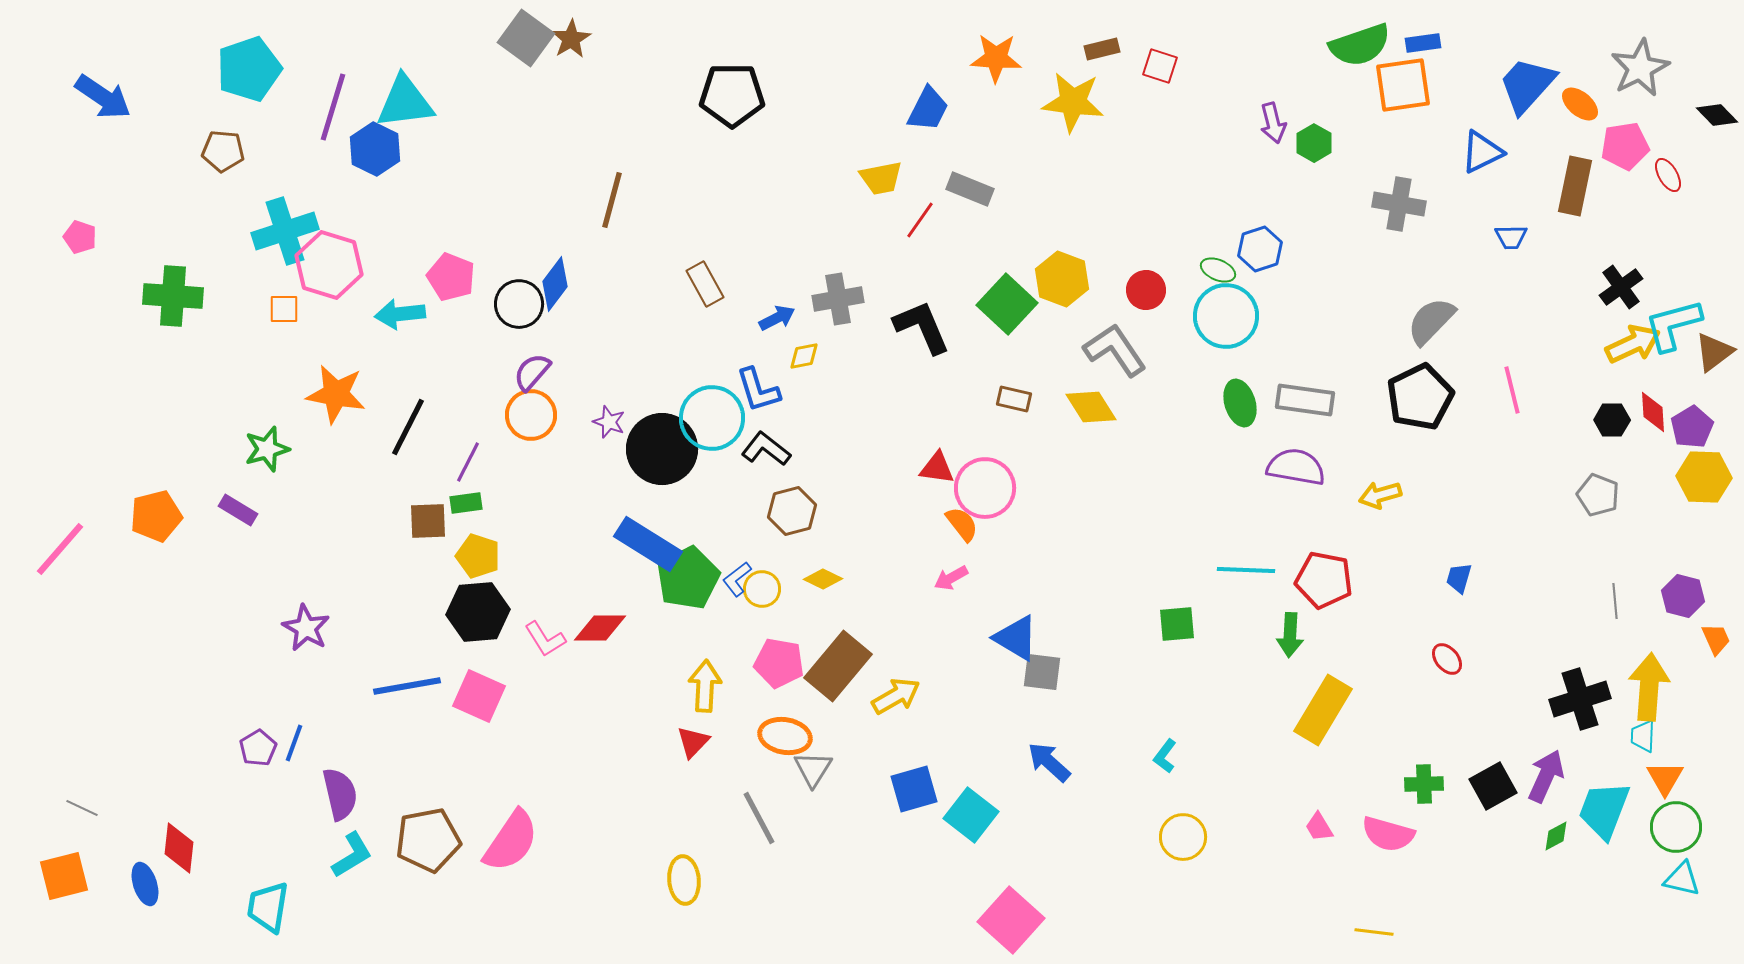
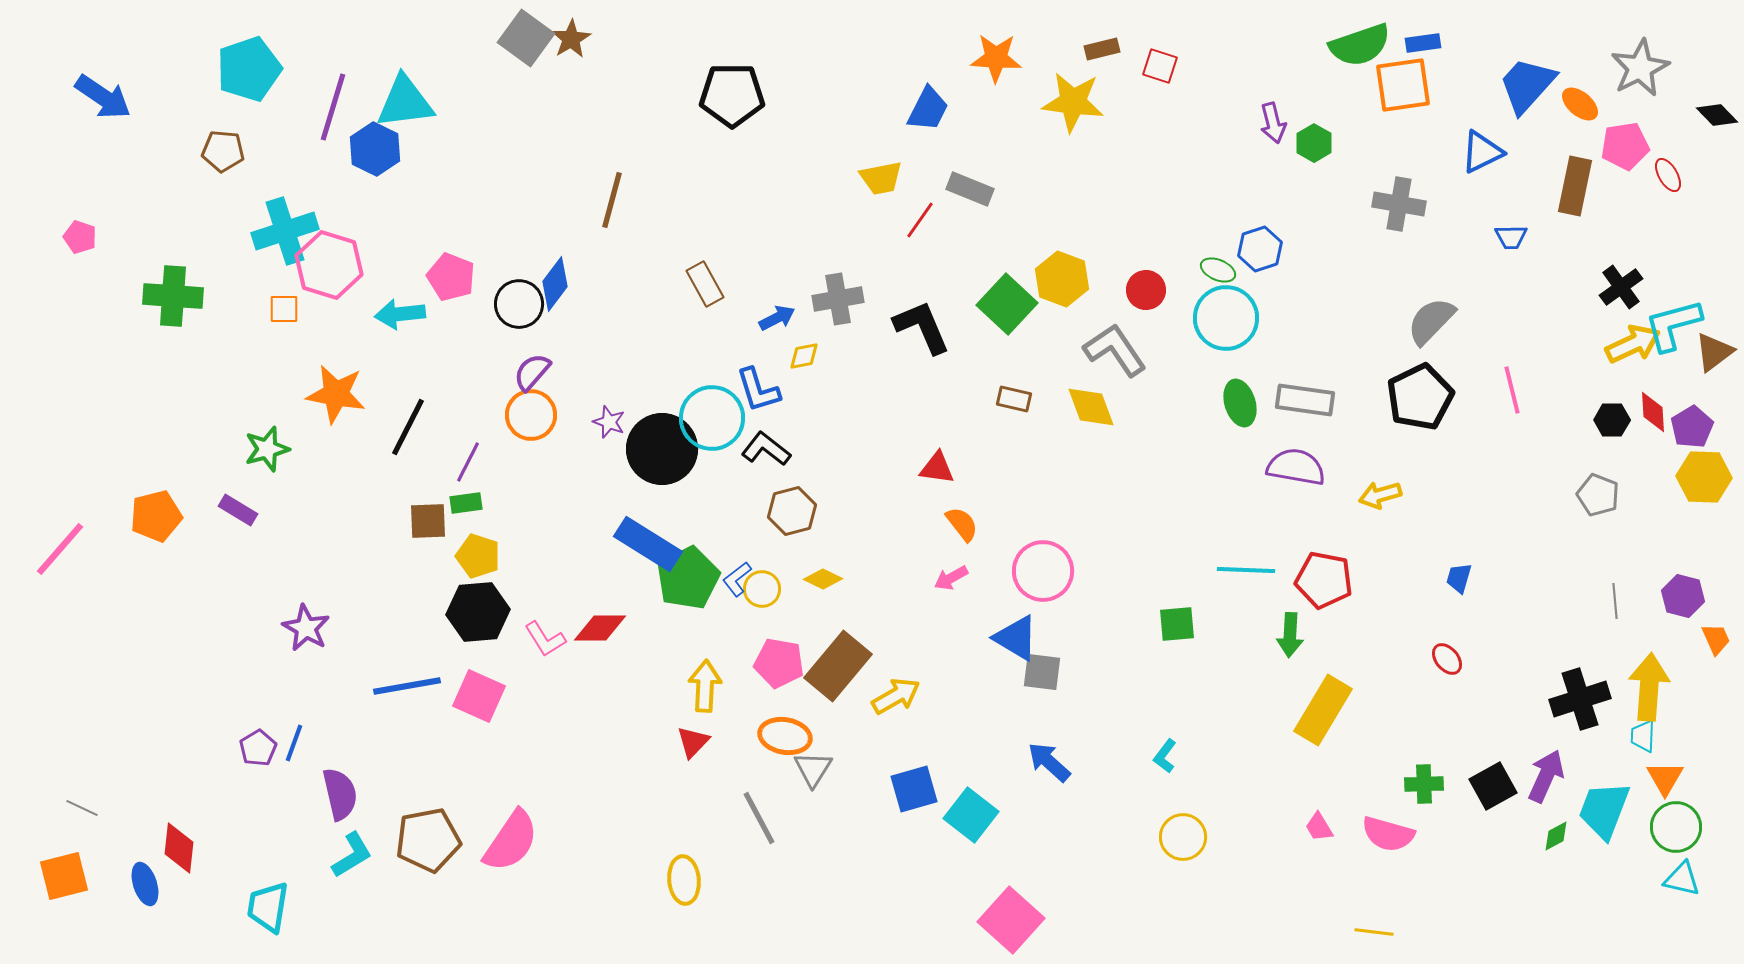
cyan circle at (1226, 316): moved 2 px down
yellow diamond at (1091, 407): rotated 12 degrees clockwise
pink circle at (985, 488): moved 58 px right, 83 px down
